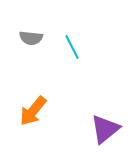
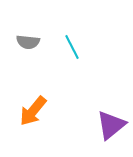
gray semicircle: moved 3 px left, 4 px down
purple triangle: moved 6 px right, 4 px up
